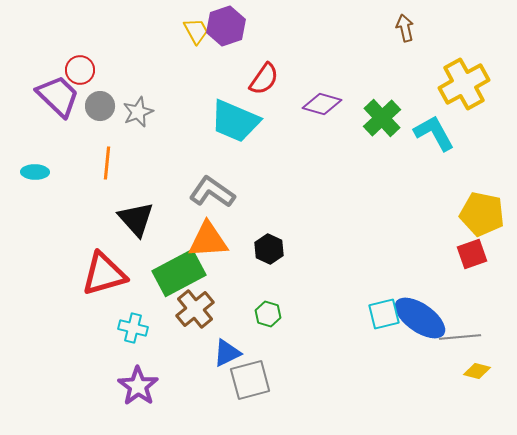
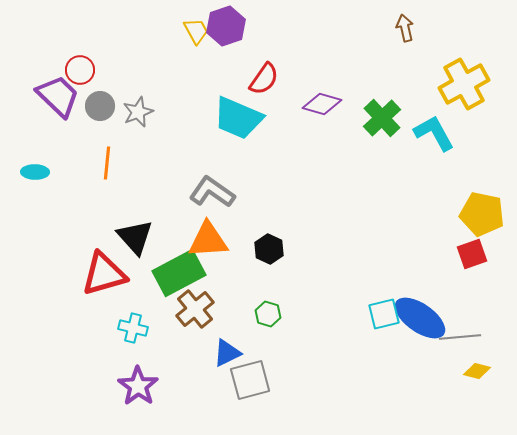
cyan trapezoid: moved 3 px right, 3 px up
black triangle: moved 1 px left, 18 px down
